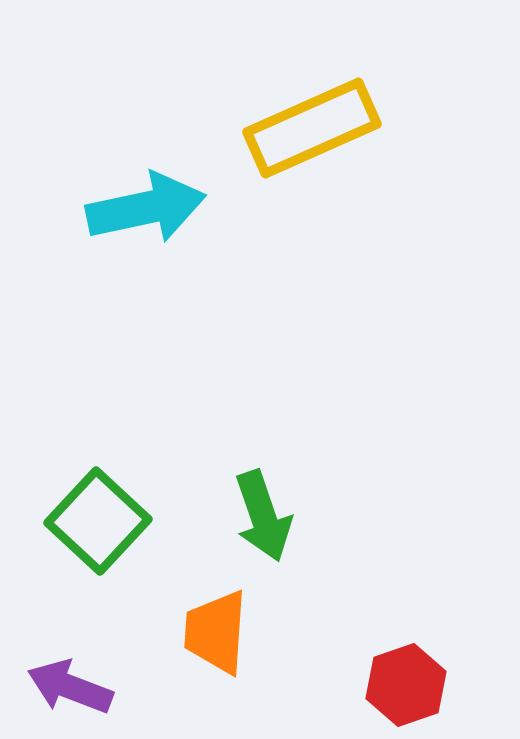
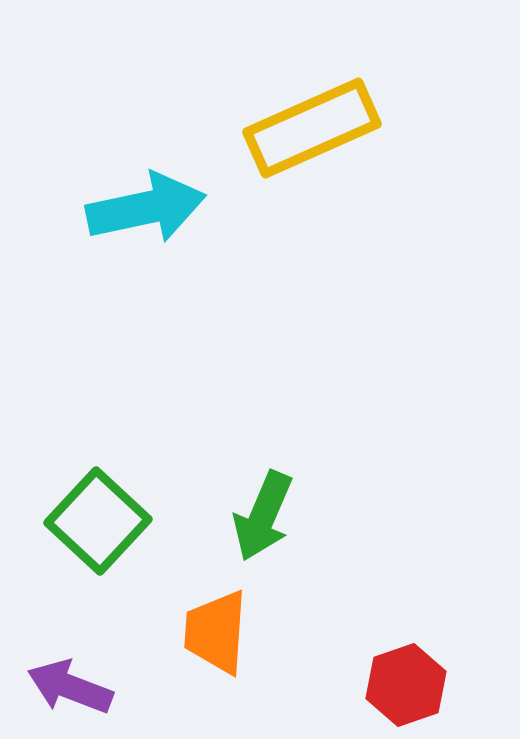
green arrow: rotated 42 degrees clockwise
